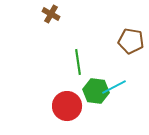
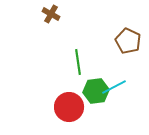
brown pentagon: moved 3 px left; rotated 15 degrees clockwise
green hexagon: rotated 15 degrees counterclockwise
red circle: moved 2 px right, 1 px down
